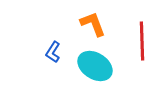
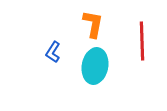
orange L-shape: rotated 32 degrees clockwise
cyan ellipse: rotated 68 degrees clockwise
